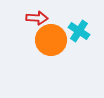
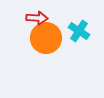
orange circle: moved 5 px left, 2 px up
